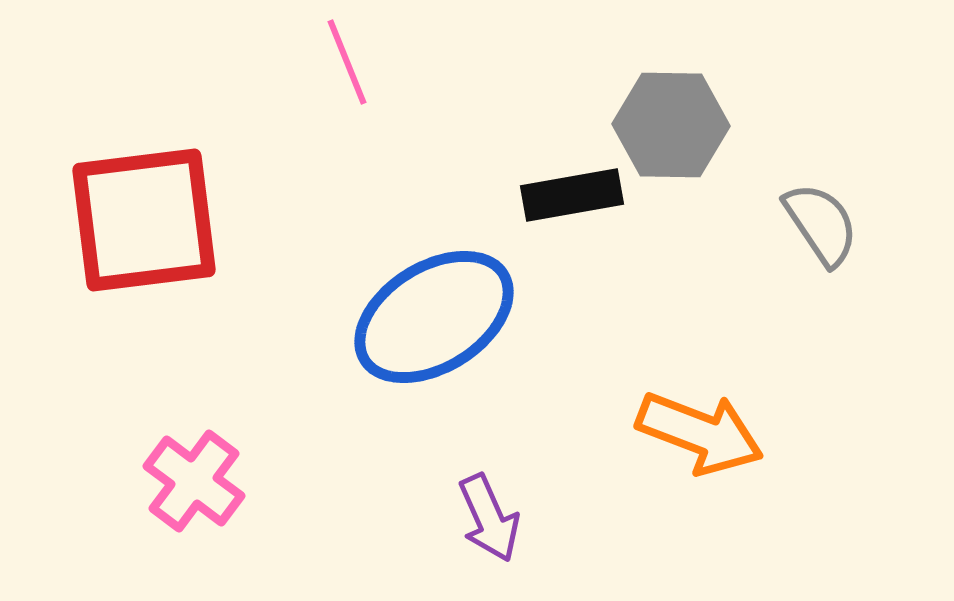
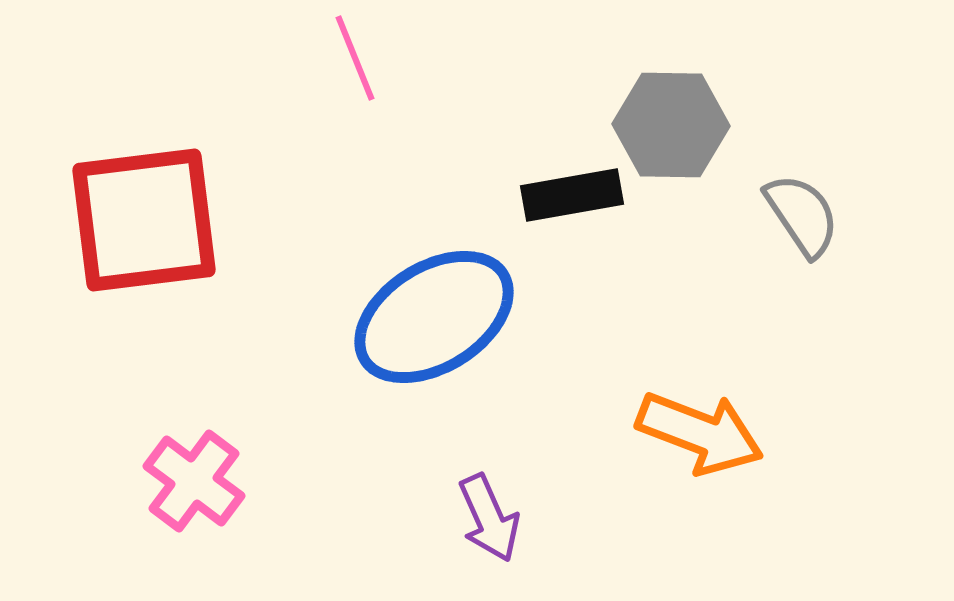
pink line: moved 8 px right, 4 px up
gray semicircle: moved 19 px left, 9 px up
